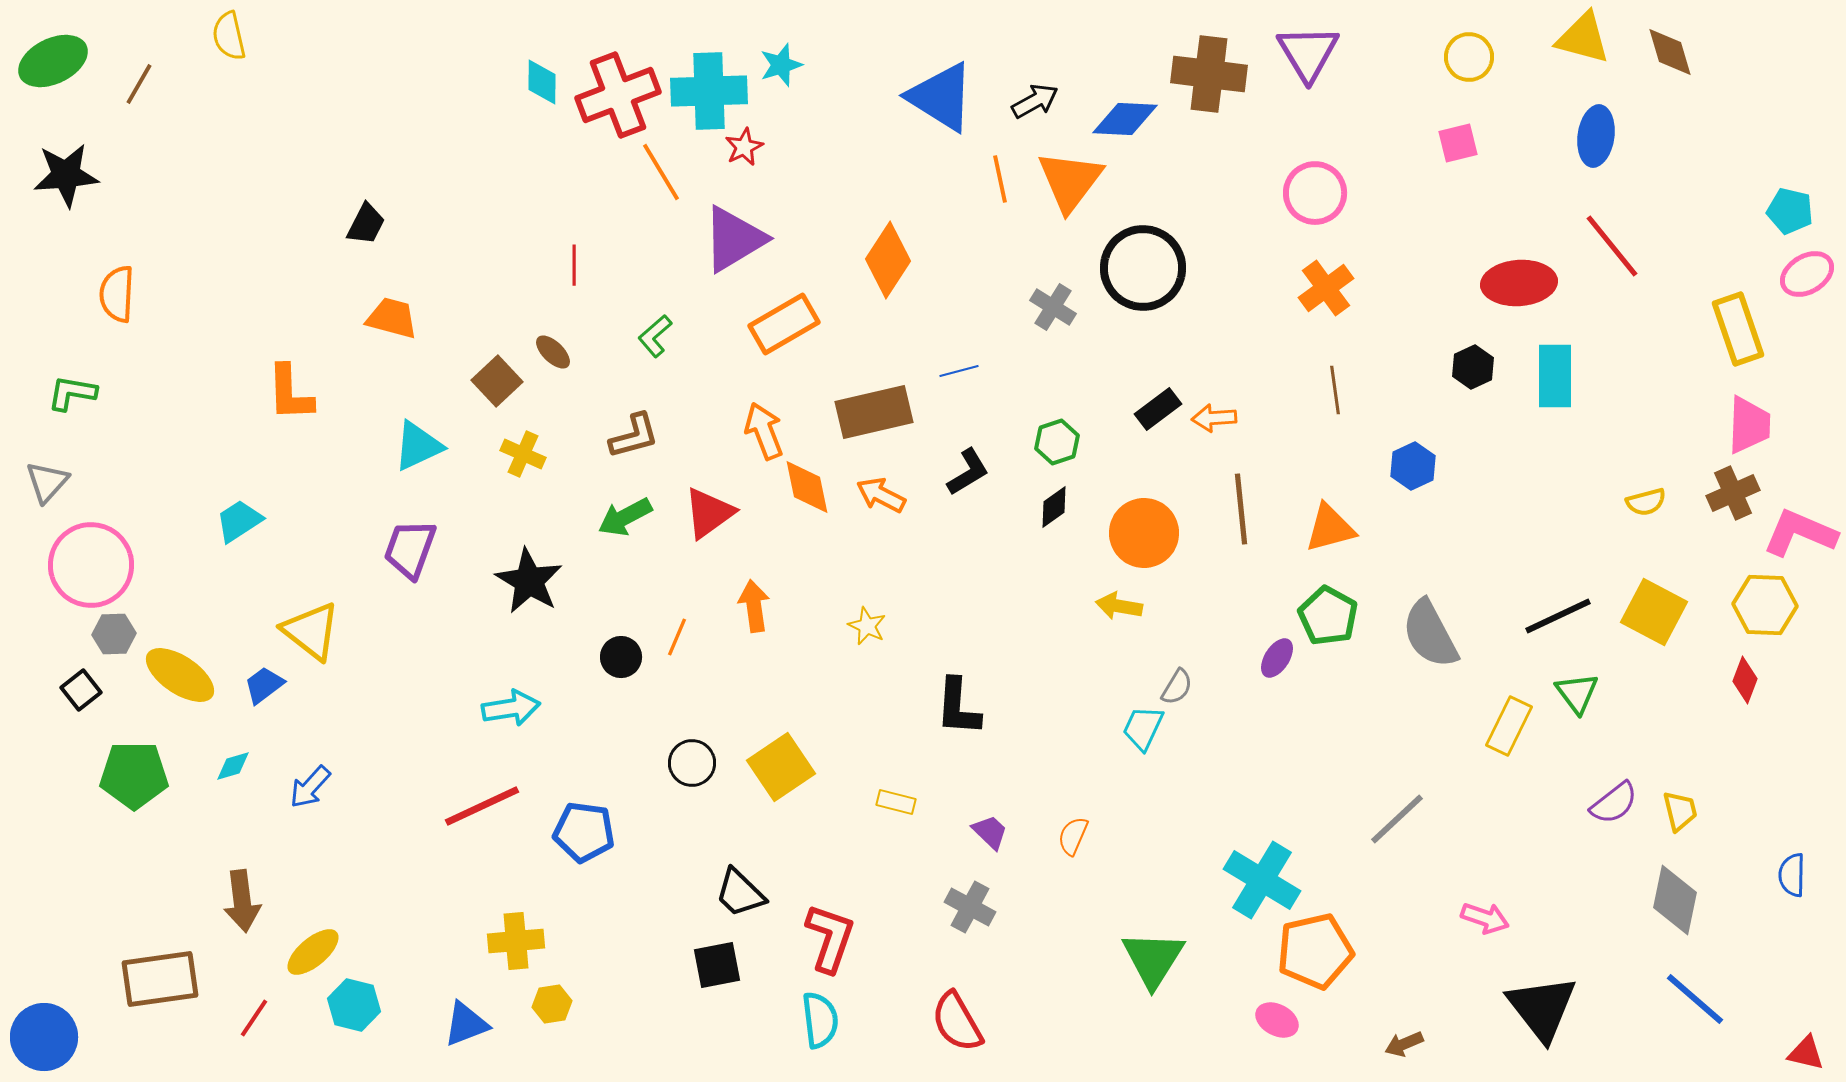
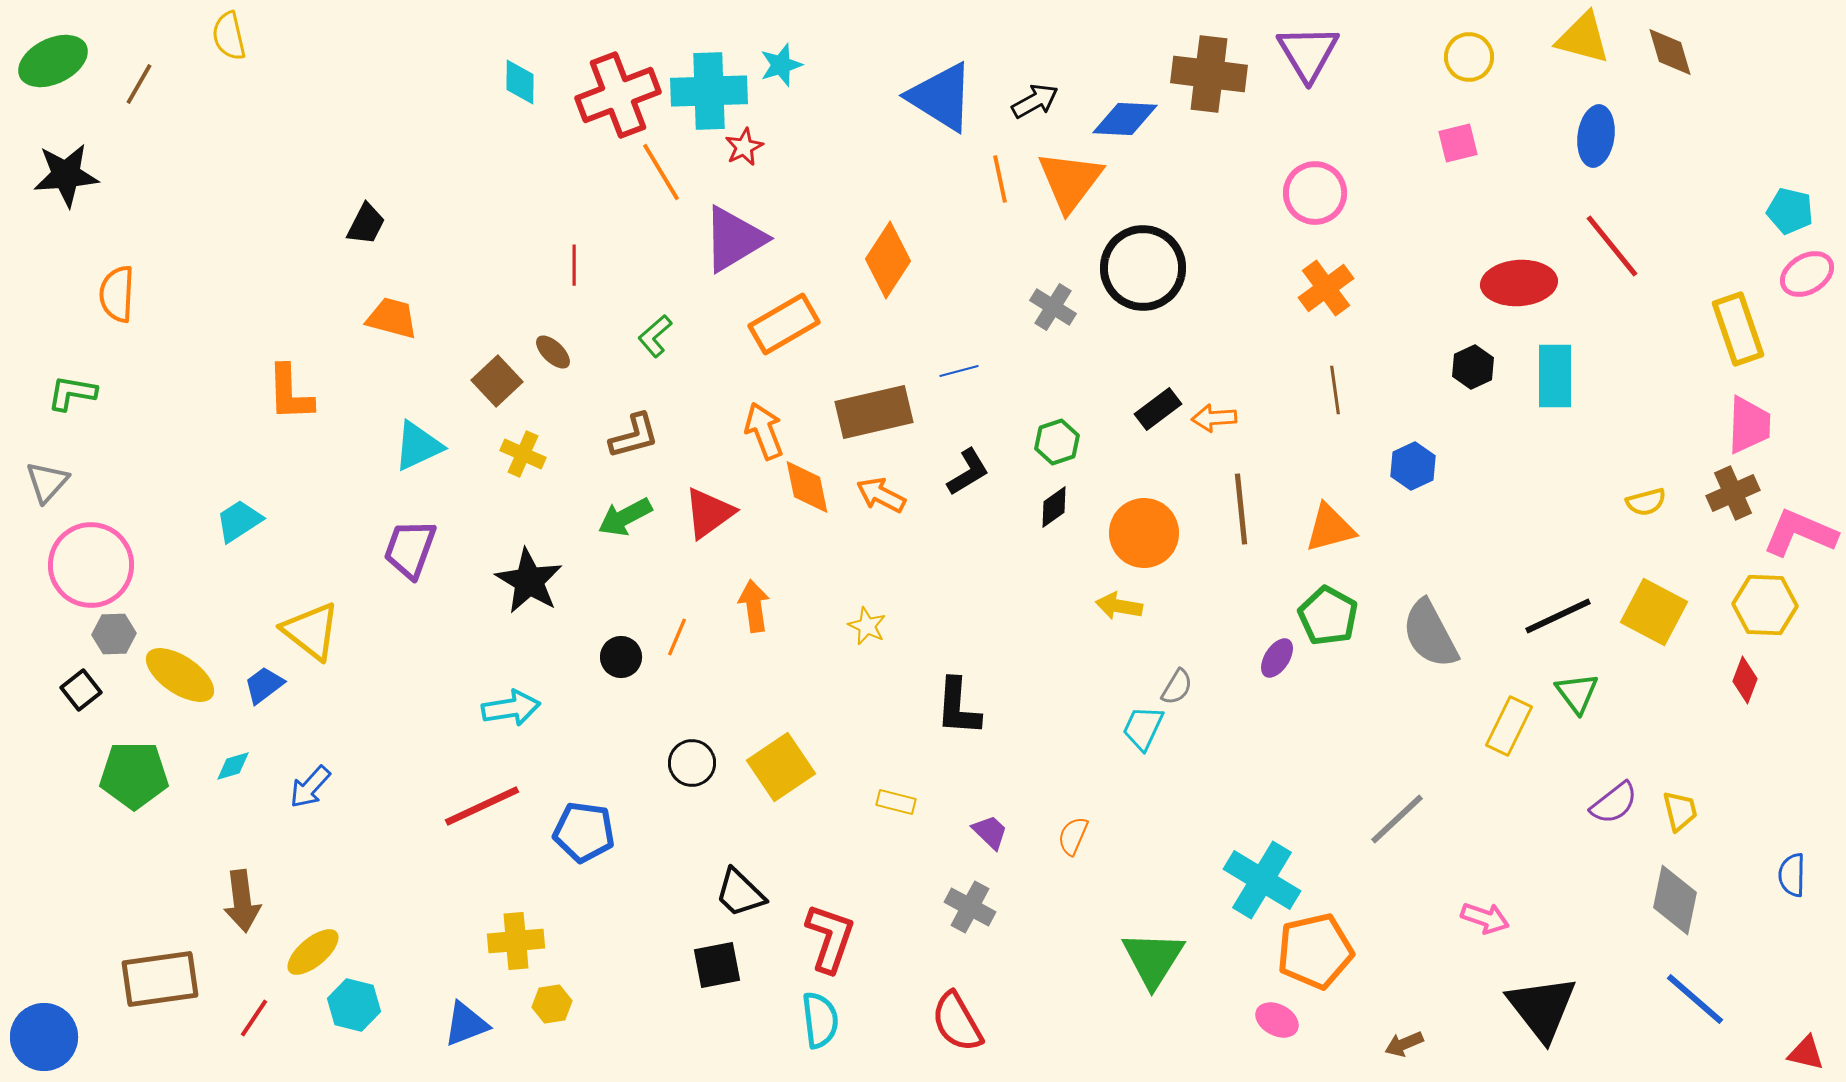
cyan diamond at (542, 82): moved 22 px left
